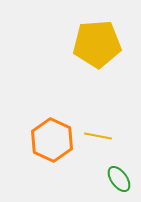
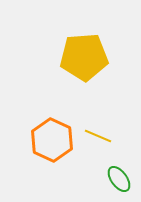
yellow pentagon: moved 13 px left, 13 px down
yellow line: rotated 12 degrees clockwise
